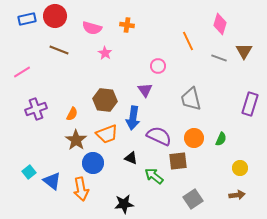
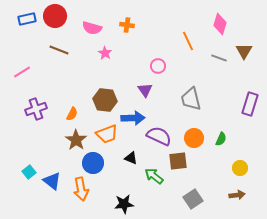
blue arrow: rotated 100 degrees counterclockwise
